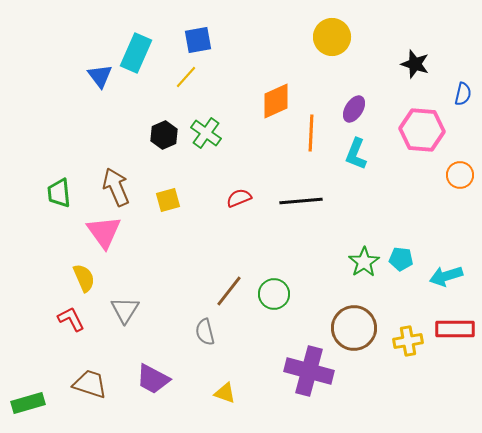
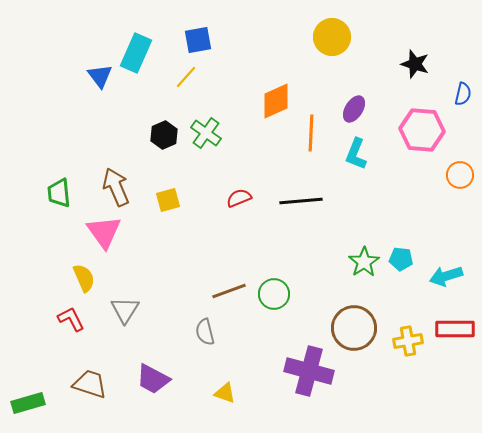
brown line: rotated 32 degrees clockwise
